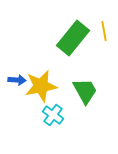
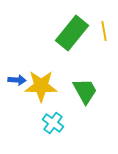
green rectangle: moved 1 px left, 5 px up
yellow star: rotated 12 degrees clockwise
cyan cross: moved 8 px down
